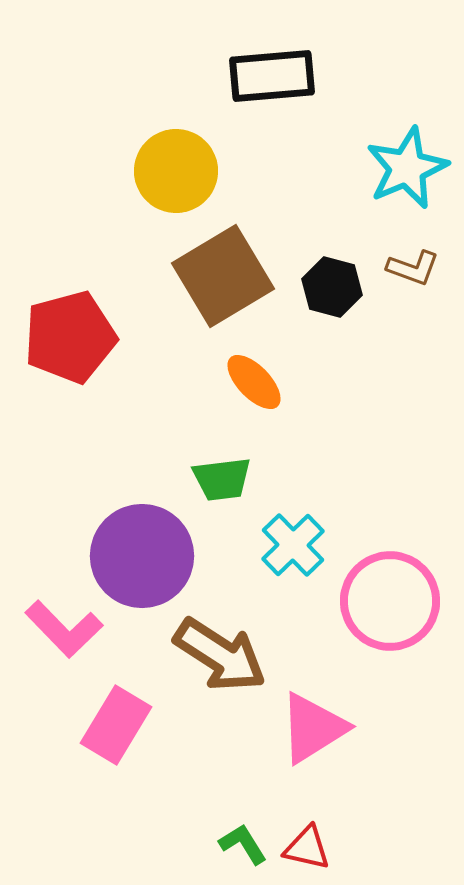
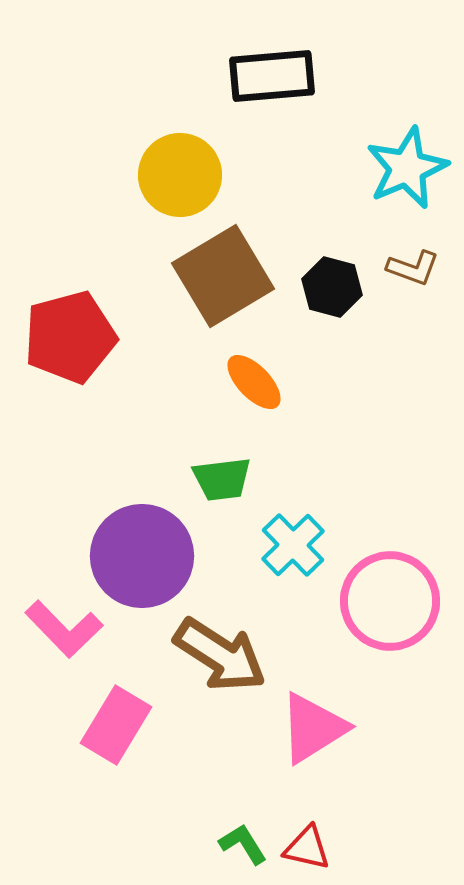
yellow circle: moved 4 px right, 4 px down
